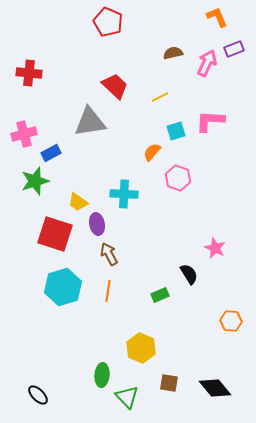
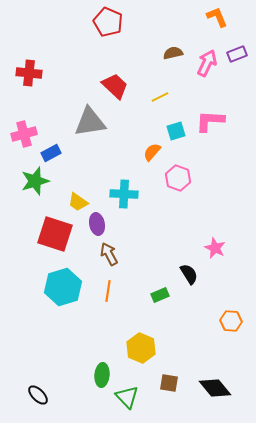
purple rectangle: moved 3 px right, 5 px down
